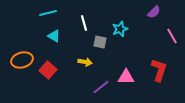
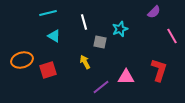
white line: moved 1 px up
yellow arrow: rotated 128 degrees counterclockwise
red square: rotated 30 degrees clockwise
